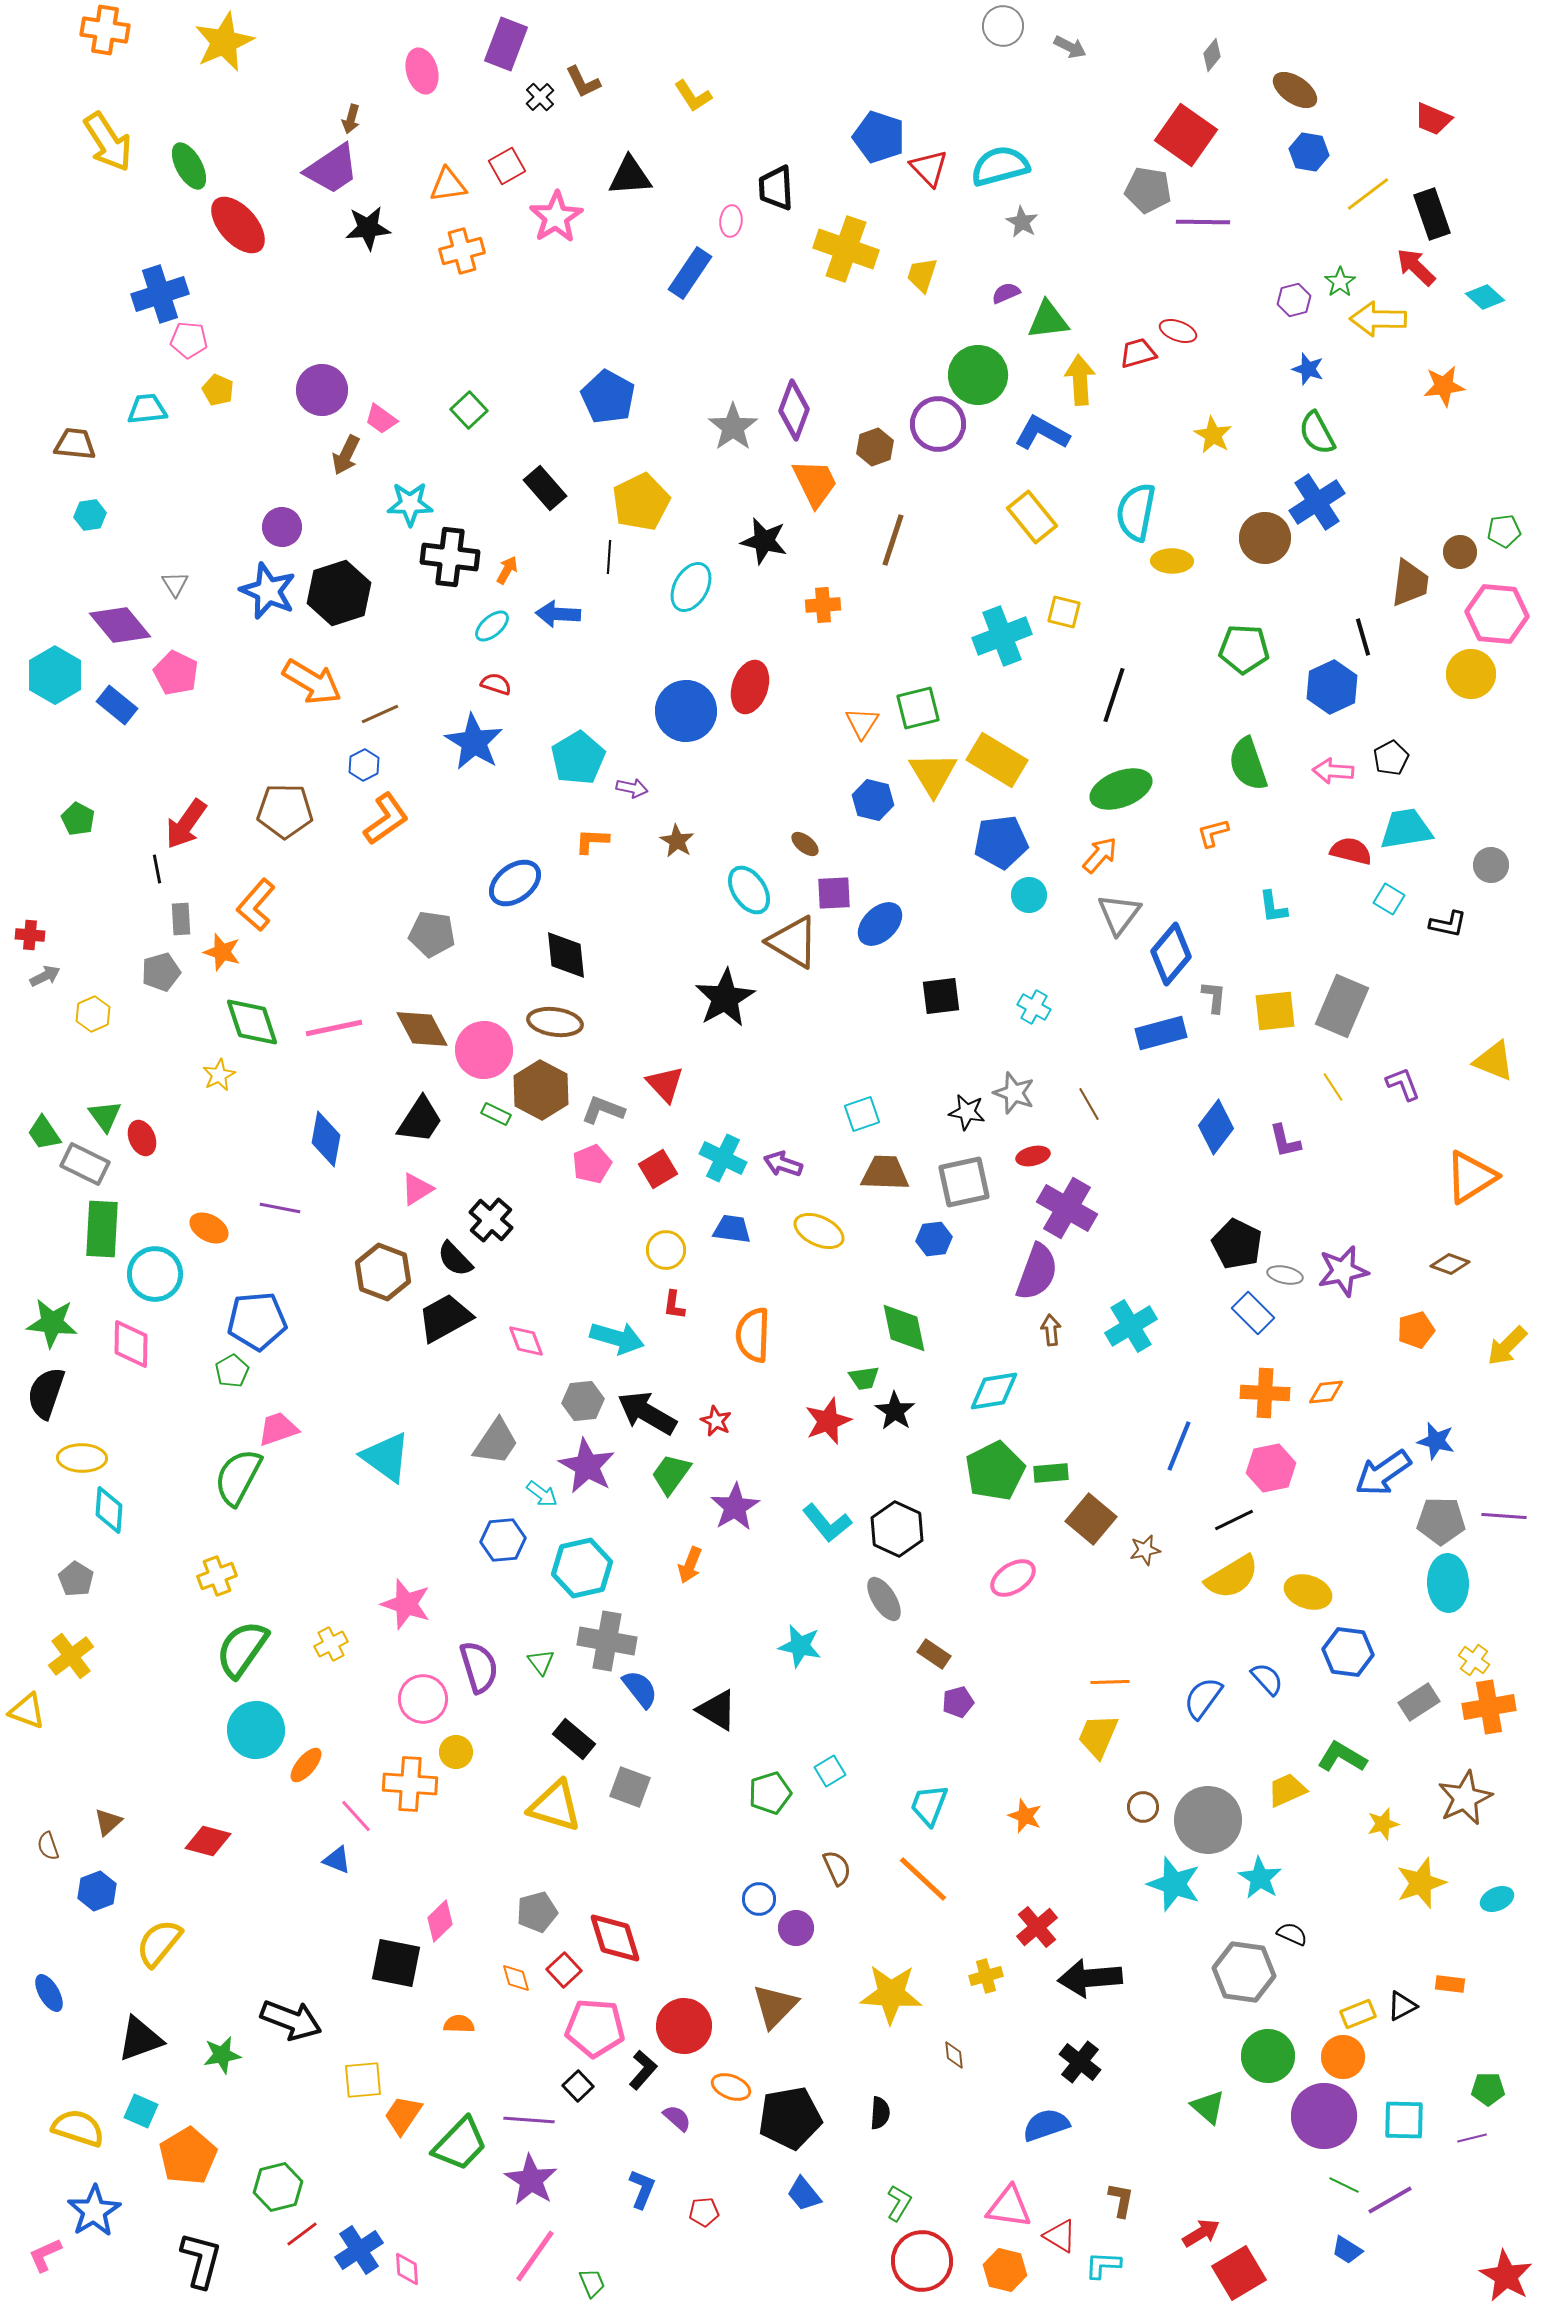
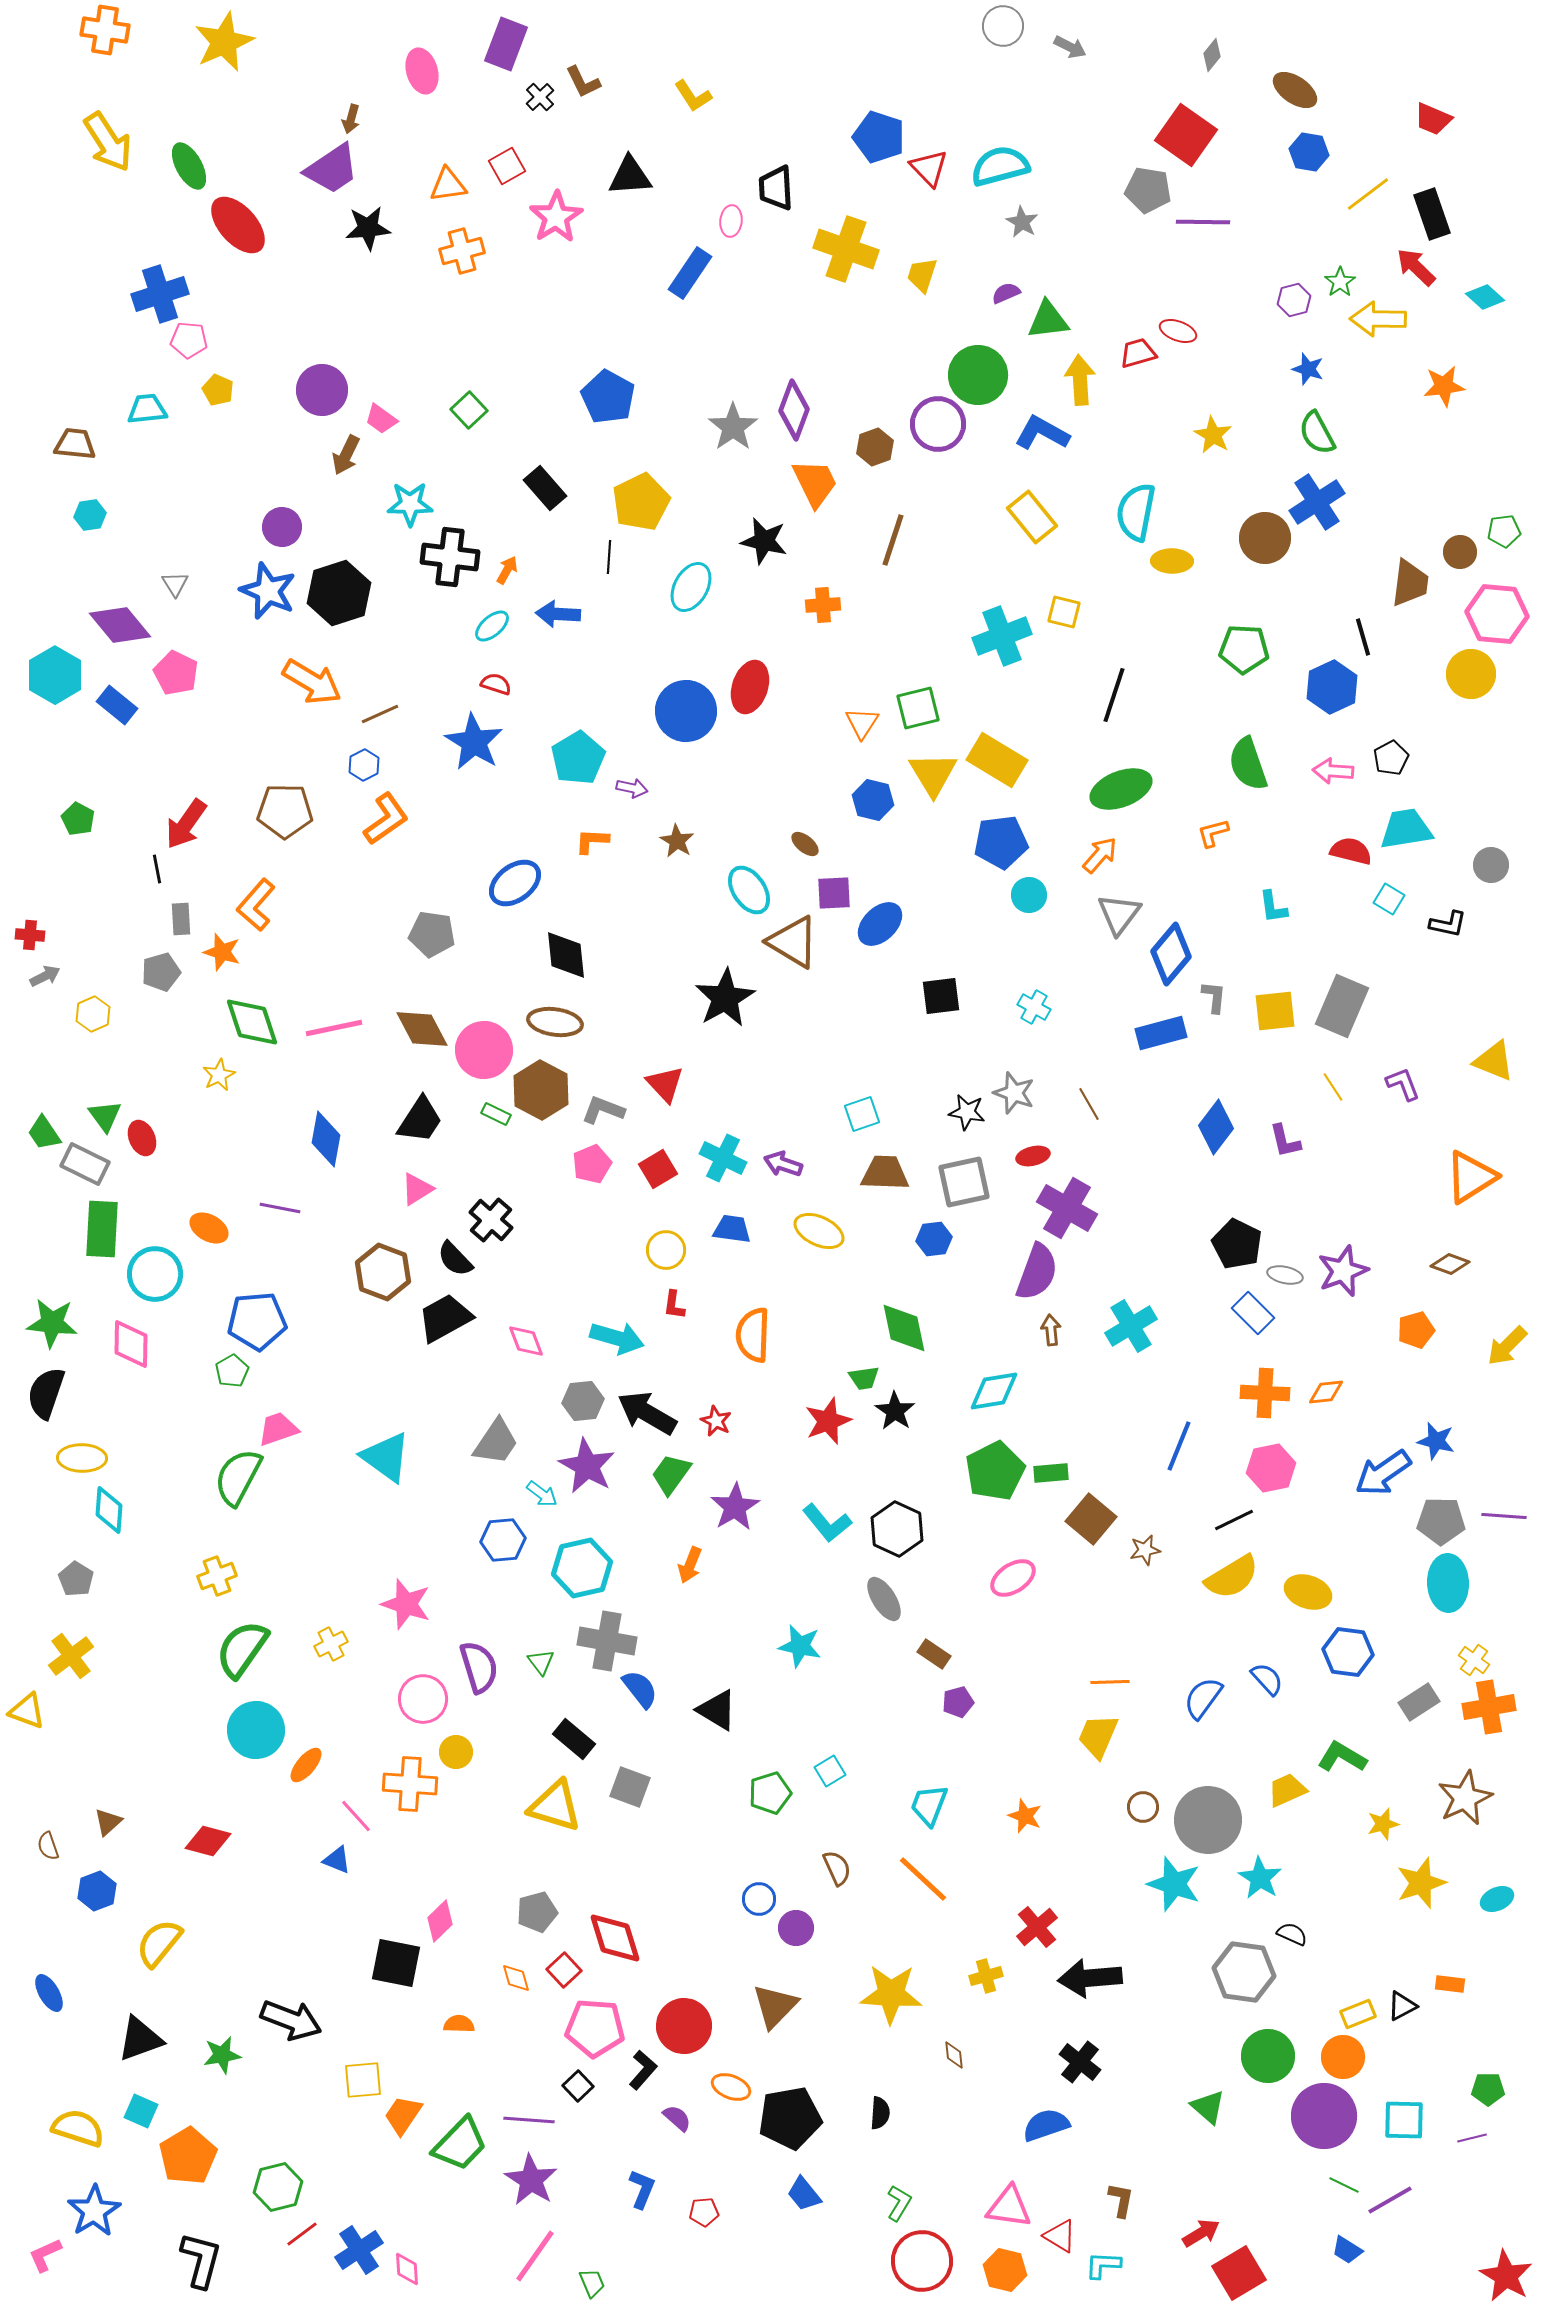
purple star at (1343, 1271): rotated 9 degrees counterclockwise
